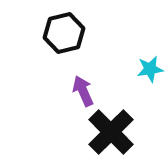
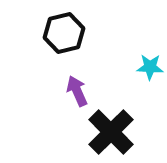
cyan star: moved 2 px up; rotated 12 degrees clockwise
purple arrow: moved 6 px left
